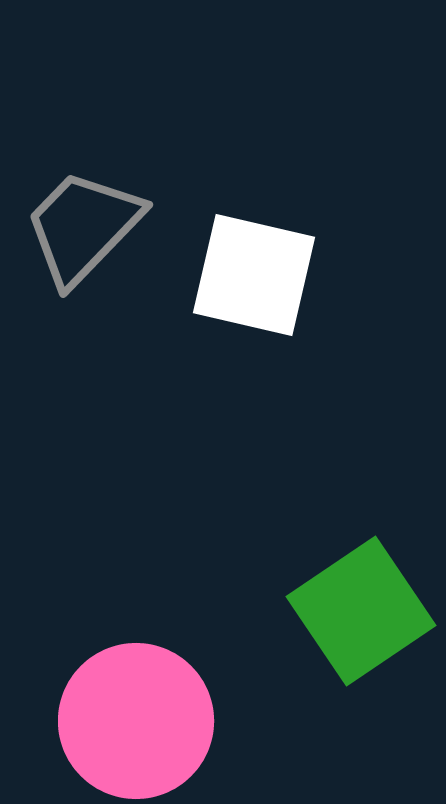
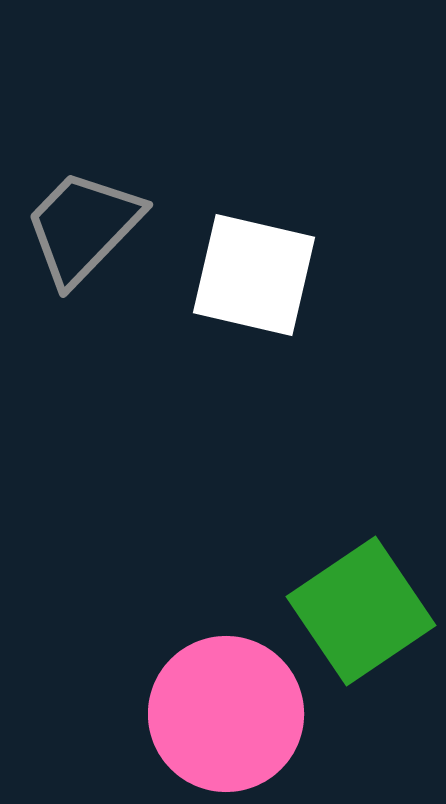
pink circle: moved 90 px right, 7 px up
